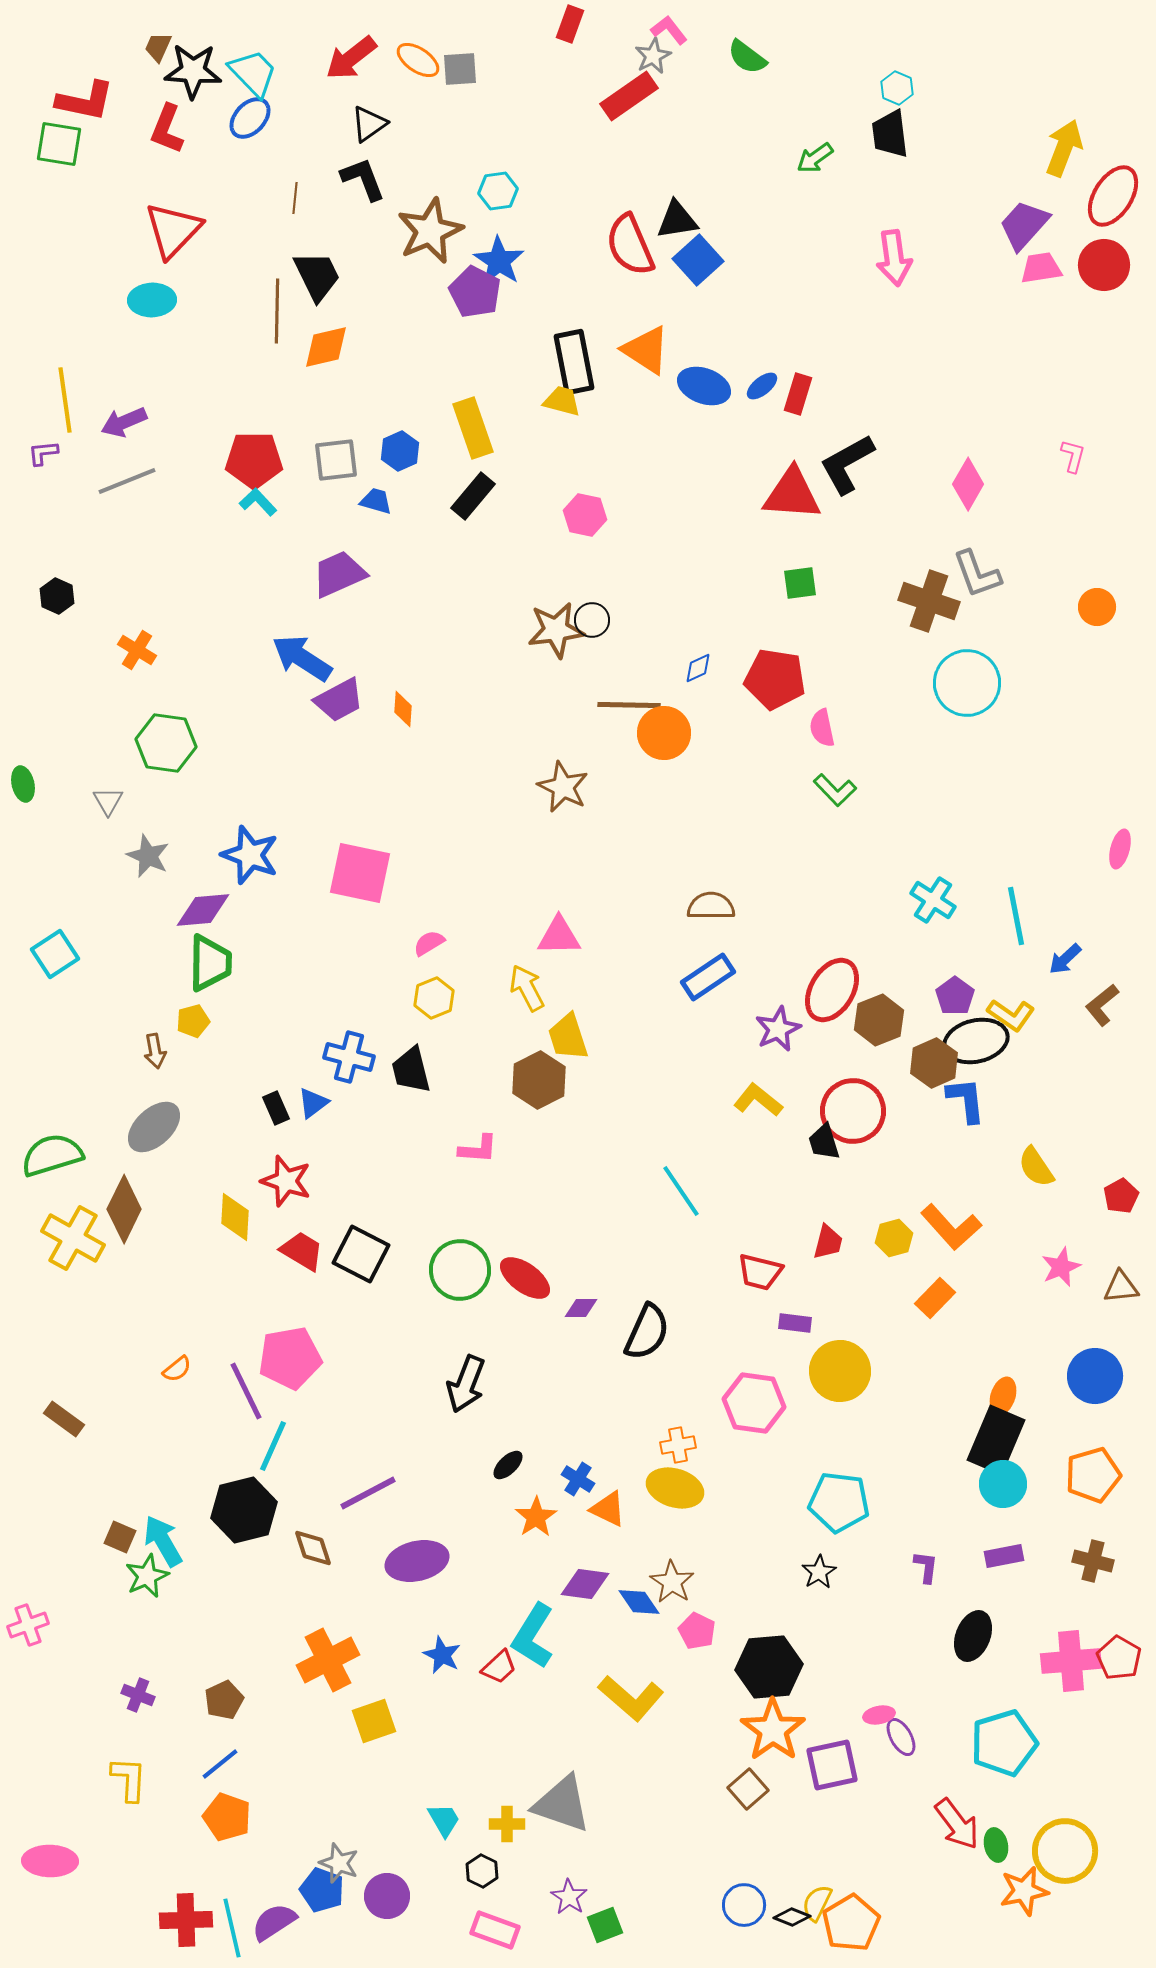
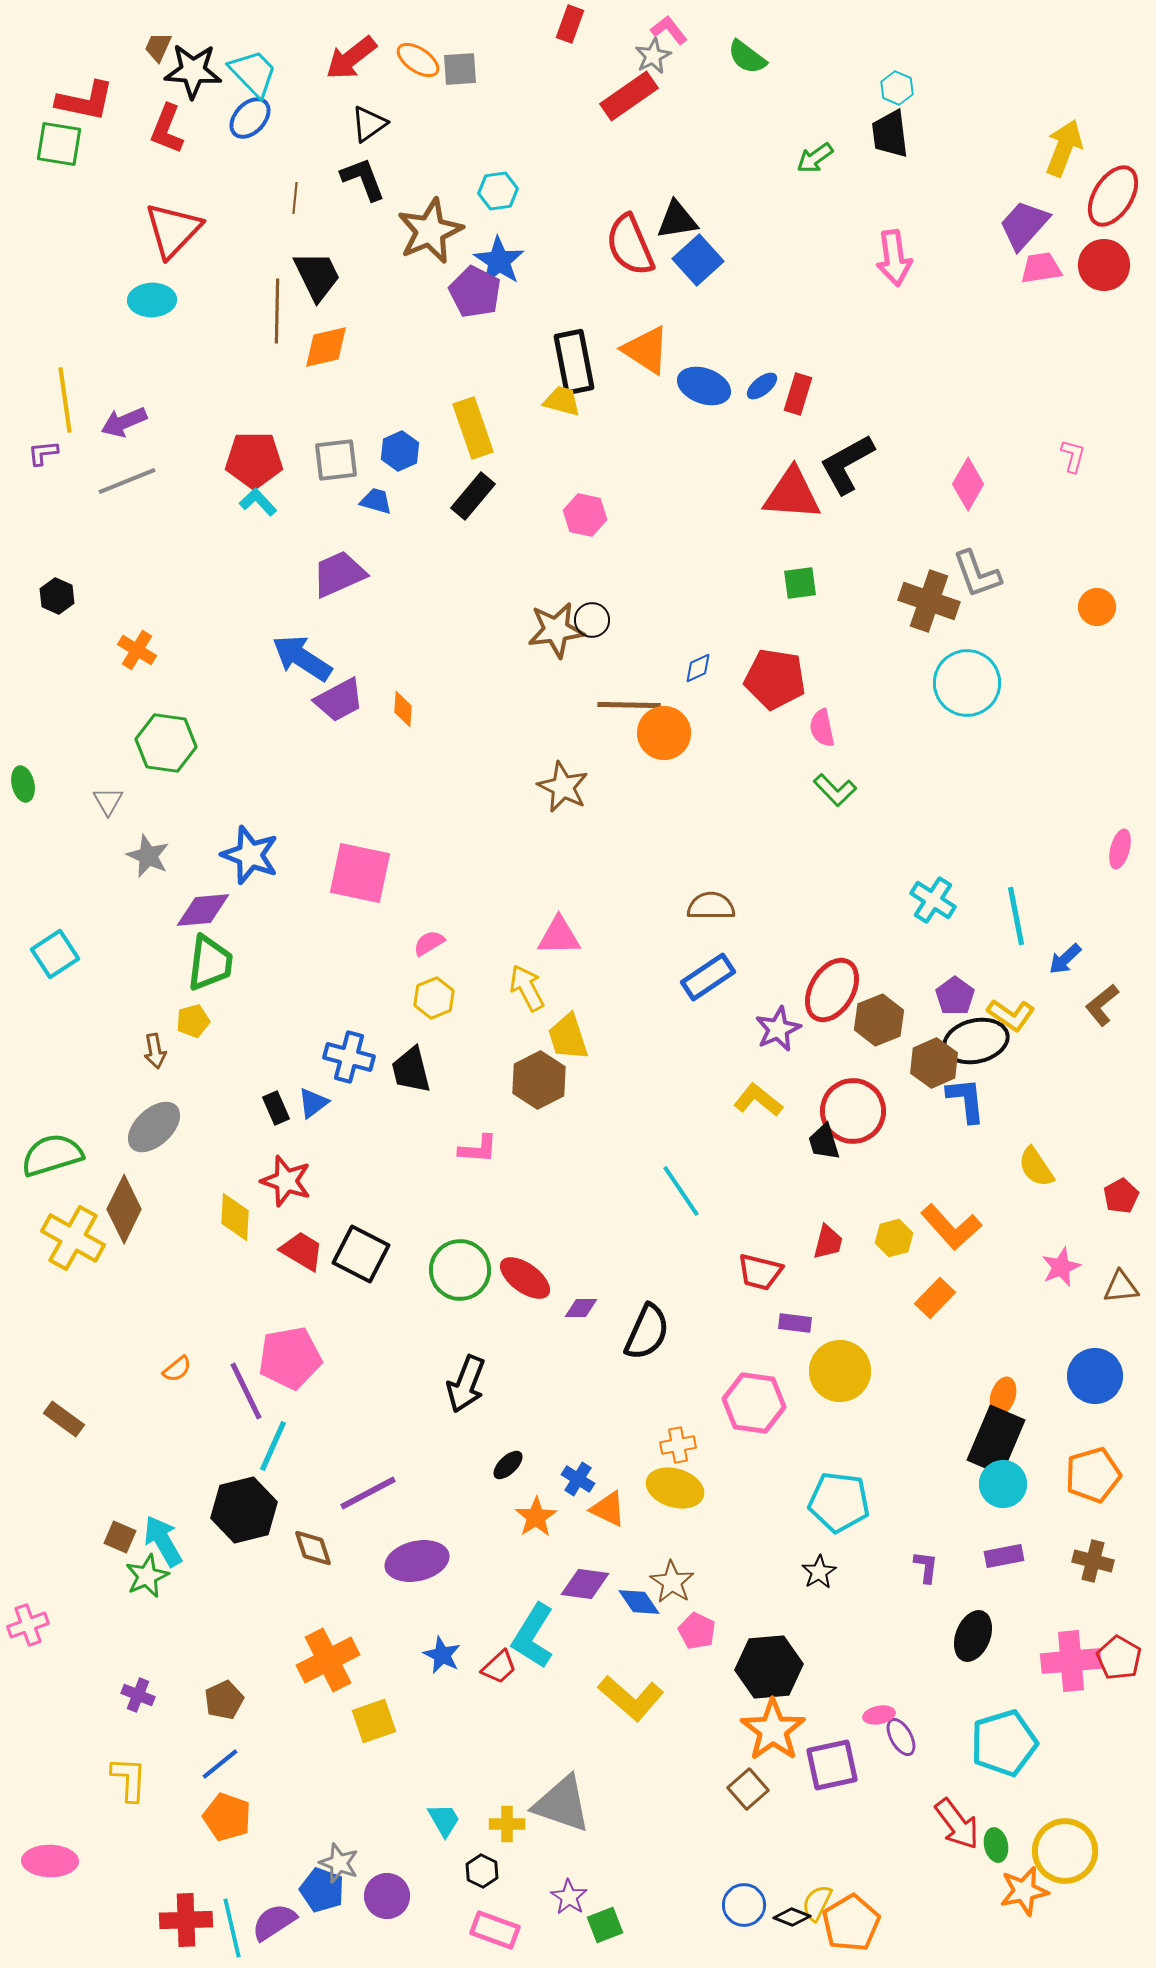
green trapezoid at (210, 963): rotated 6 degrees clockwise
